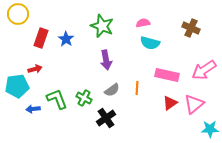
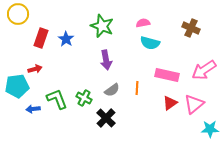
black cross: rotated 12 degrees counterclockwise
